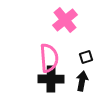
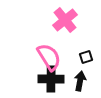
pink semicircle: moved 1 px up; rotated 28 degrees counterclockwise
black arrow: moved 2 px left
